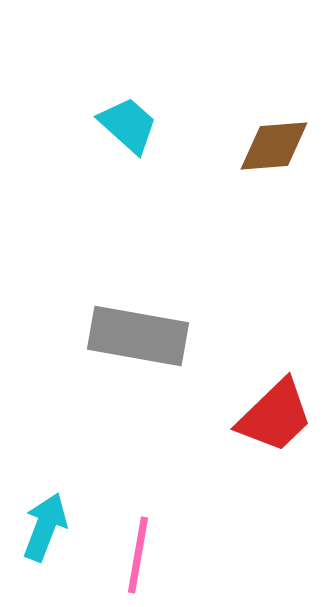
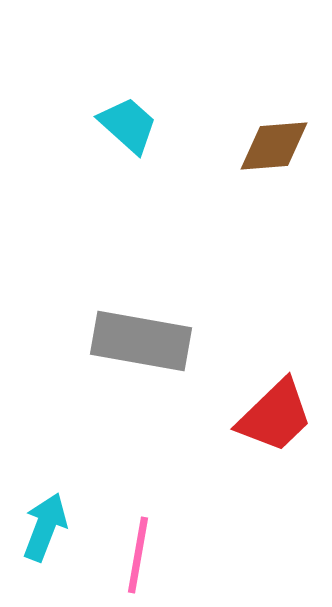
gray rectangle: moved 3 px right, 5 px down
